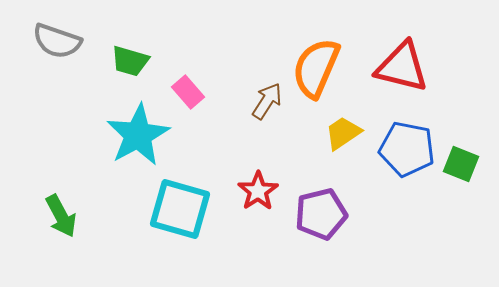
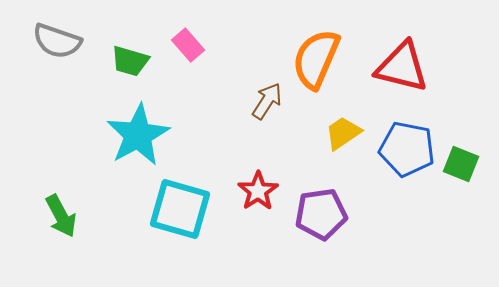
orange semicircle: moved 9 px up
pink rectangle: moved 47 px up
purple pentagon: rotated 6 degrees clockwise
